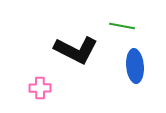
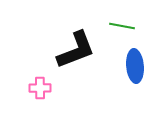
black L-shape: rotated 48 degrees counterclockwise
